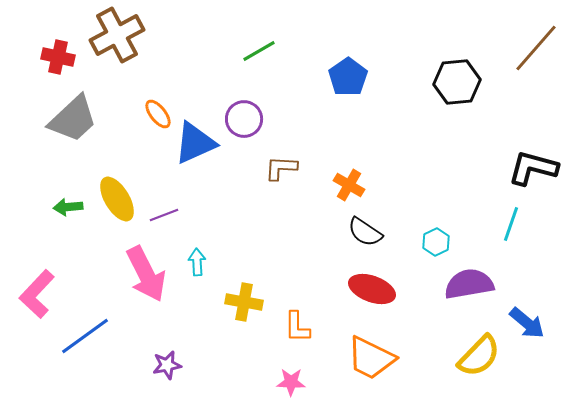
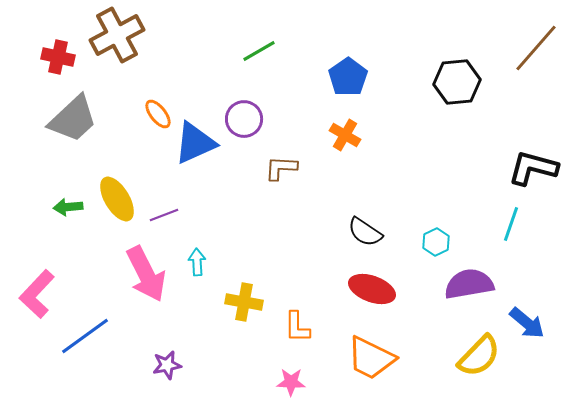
orange cross: moved 4 px left, 50 px up
